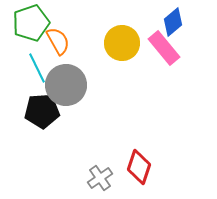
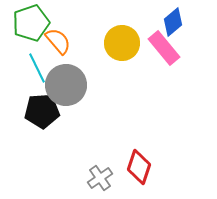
orange semicircle: rotated 12 degrees counterclockwise
